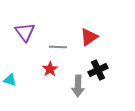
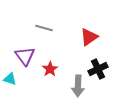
purple triangle: moved 24 px down
gray line: moved 14 px left, 19 px up; rotated 12 degrees clockwise
black cross: moved 1 px up
cyan triangle: moved 1 px up
